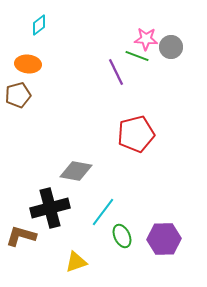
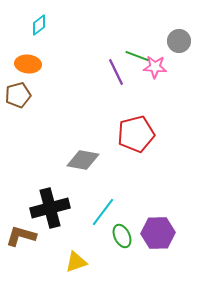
pink star: moved 9 px right, 28 px down
gray circle: moved 8 px right, 6 px up
gray diamond: moved 7 px right, 11 px up
purple hexagon: moved 6 px left, 6 px up
